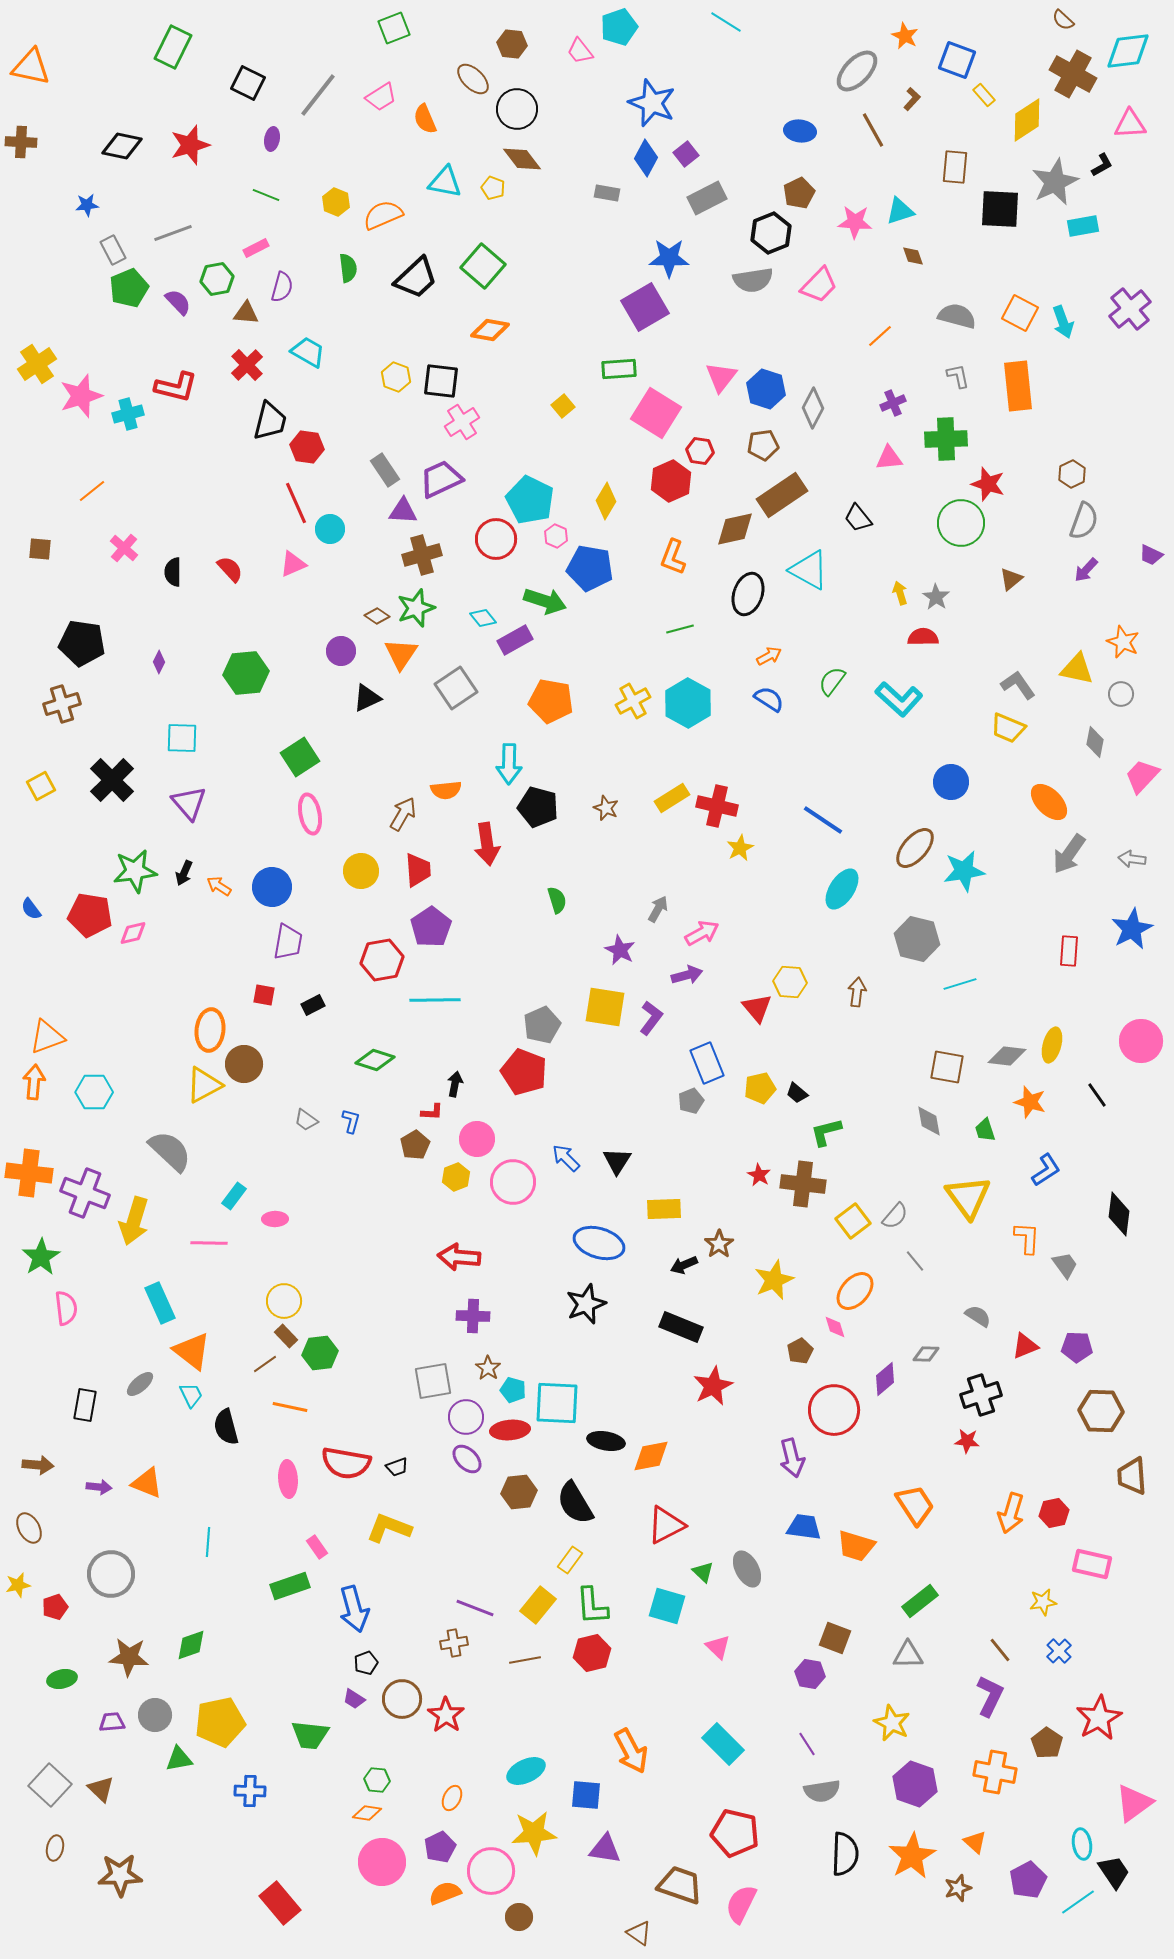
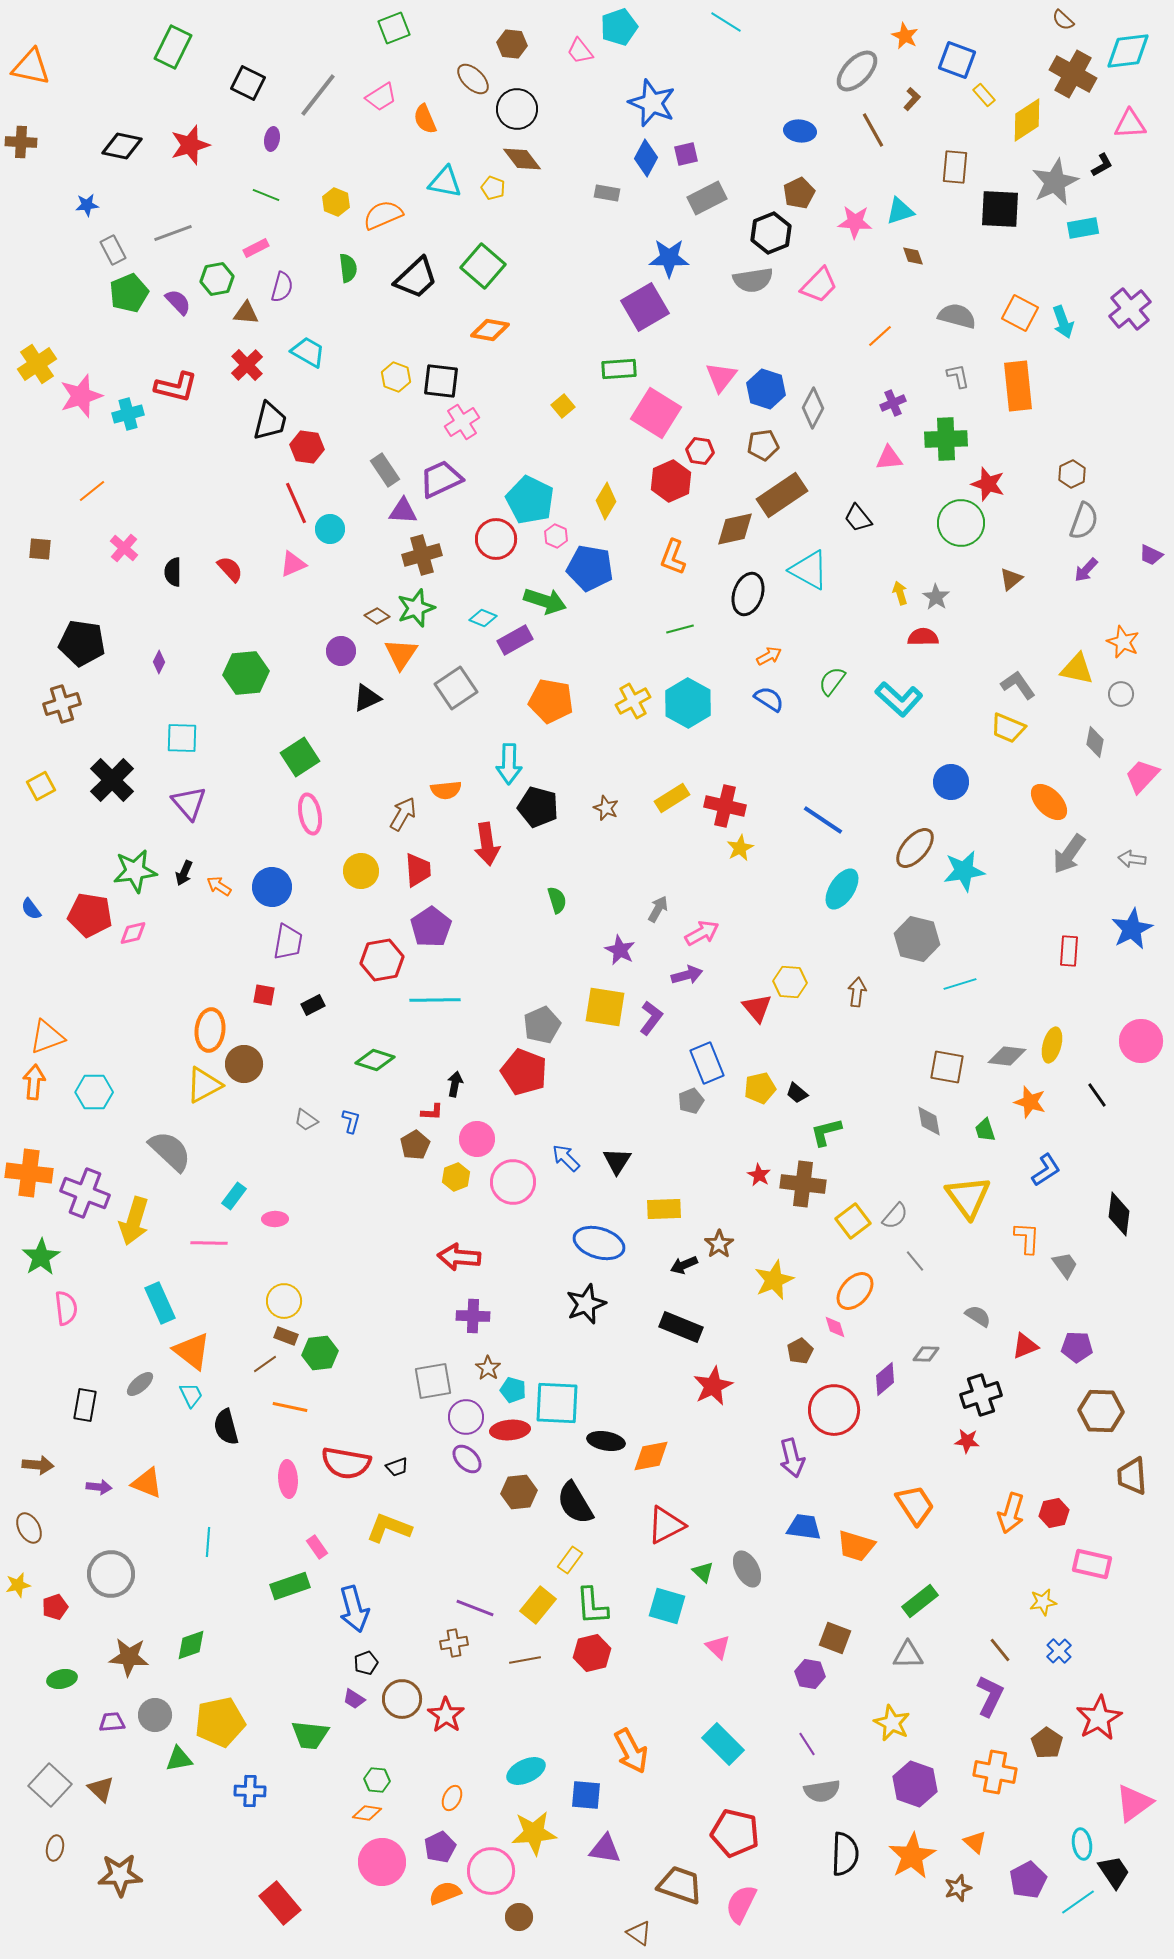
purple square at (686, 154): rotated 25 degrees clockwise
cyan rectangle at (1083, 226): moved 2 px down
green pentagon at (129, 288): moved 5 px down
cyan diamond at (483, 618): rotated 28 degrees counterclockwise
red cross at (717, 806): moved 8 px right
brown rectangle at (286, 1336): rotated 25 degrees counterclockwise
